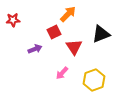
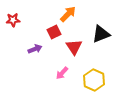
yellow hexagon: rotated 15 degrees counterclockwise
